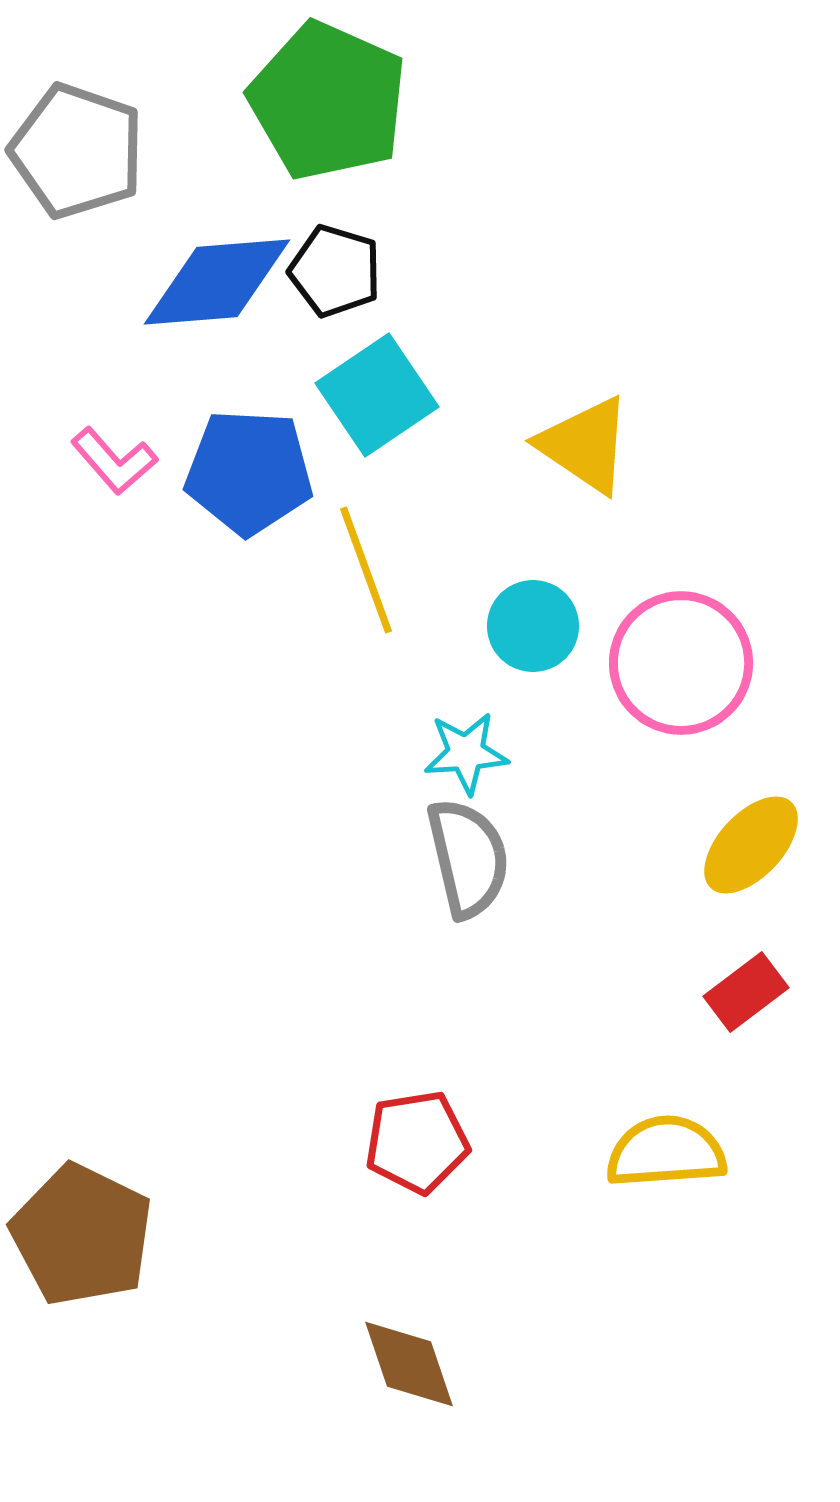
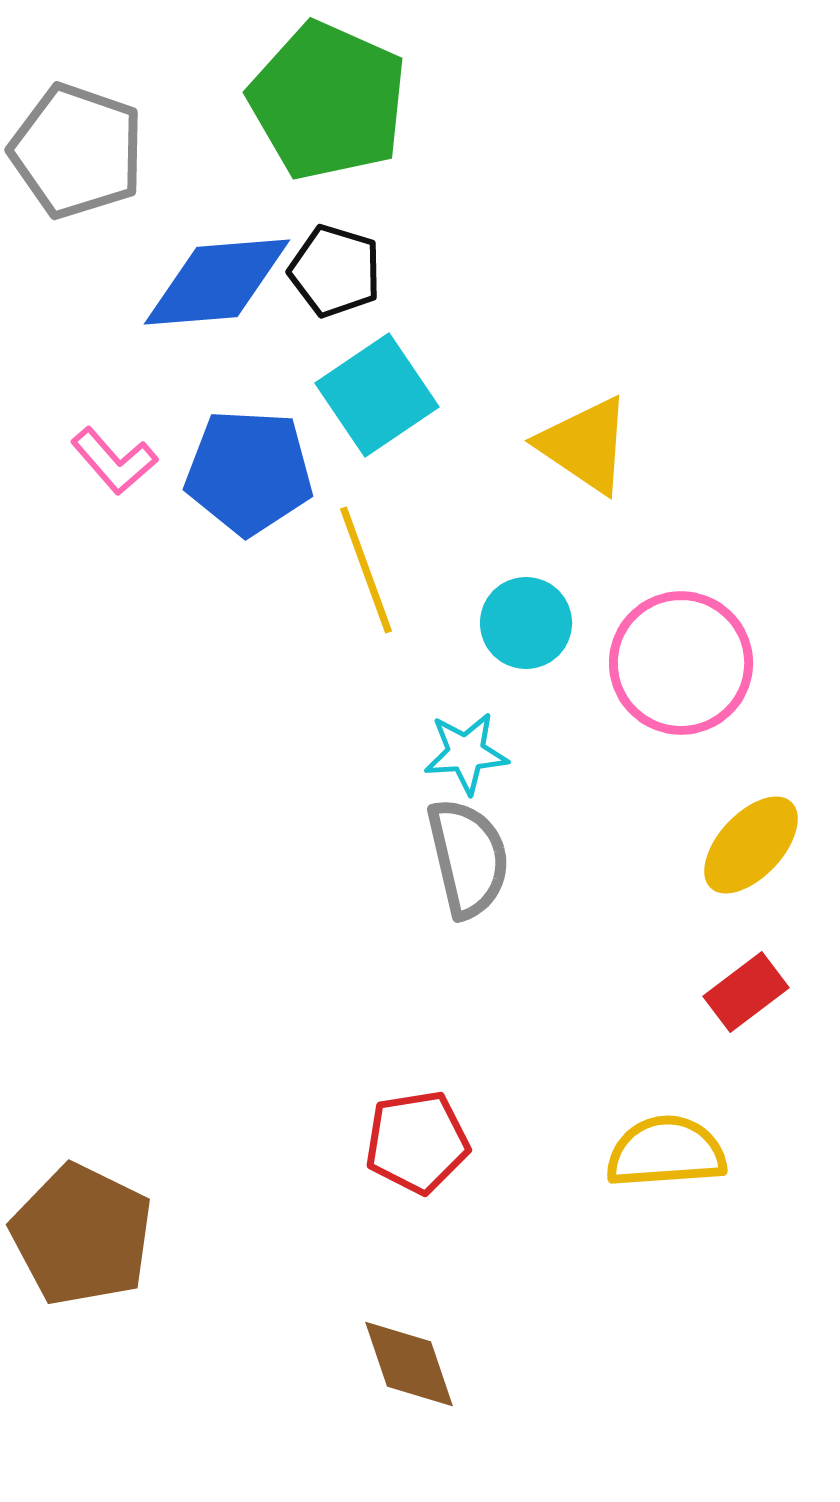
cyan circle: moved 7 px left, 3 px up
